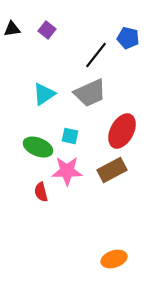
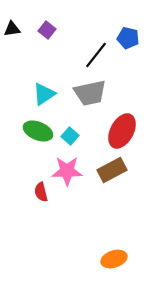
gray trapezoid: rotated 12 degrees clockwise
cyan square: rotated 30 degrees clockwise
green ellipse: moved 16 px up
